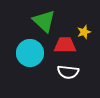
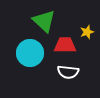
yellow star: moved 3 px right
